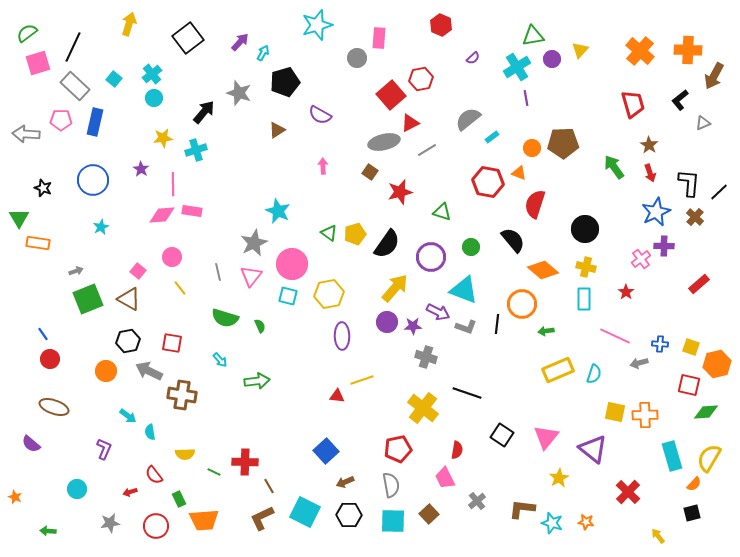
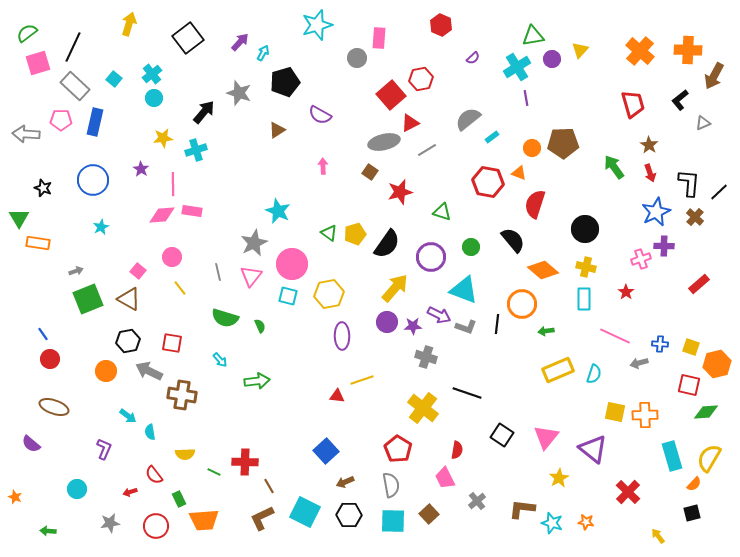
pink cross at (641, 259): rotated 18 degrees clockwise
purple arrow at (438, 312): moved 1 px right, 3 px down
red pentagon at (398, 449): rotated 28 degrees counterclockwise
